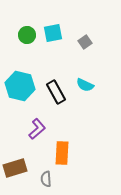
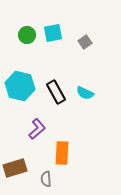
cyan semicircle: moved 8 px down
